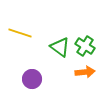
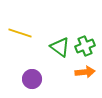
green cross: rotated 36 degrees clockwise
